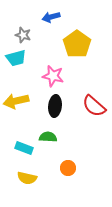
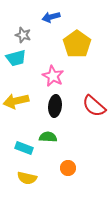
pink star: rotated 15 degrees clockwise
